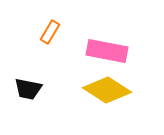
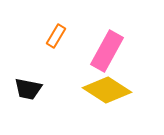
orange rectangle: moved 6 px right, 4 px down
pink rectangle: rotated 72 degrees counterclockwise
